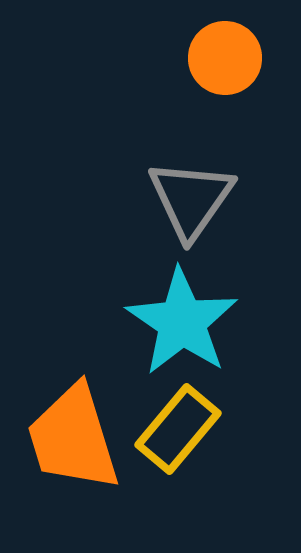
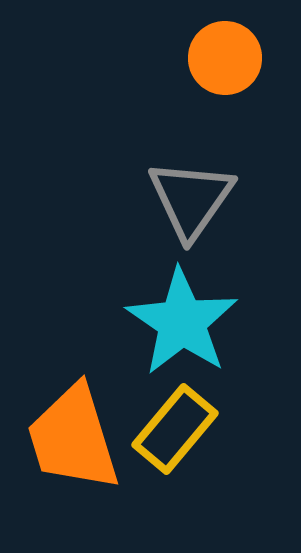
yellow rectangle: moved 3 px left
